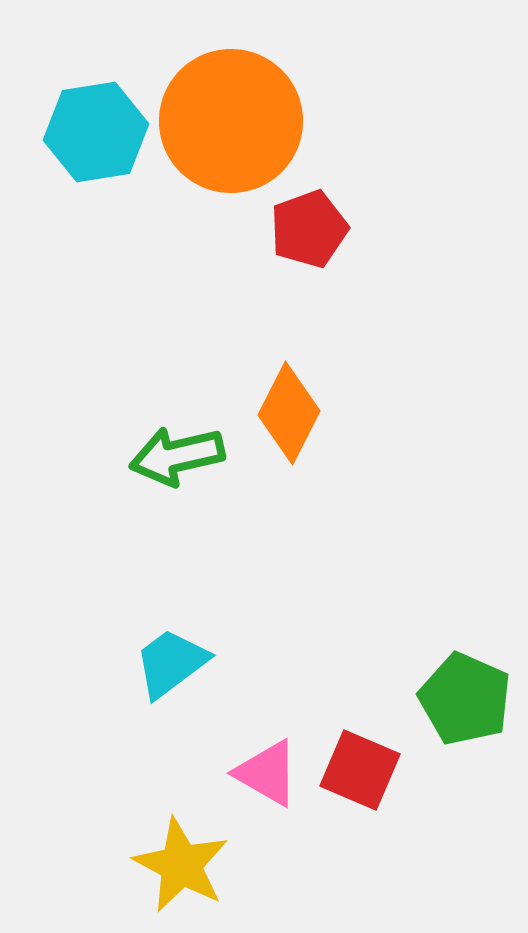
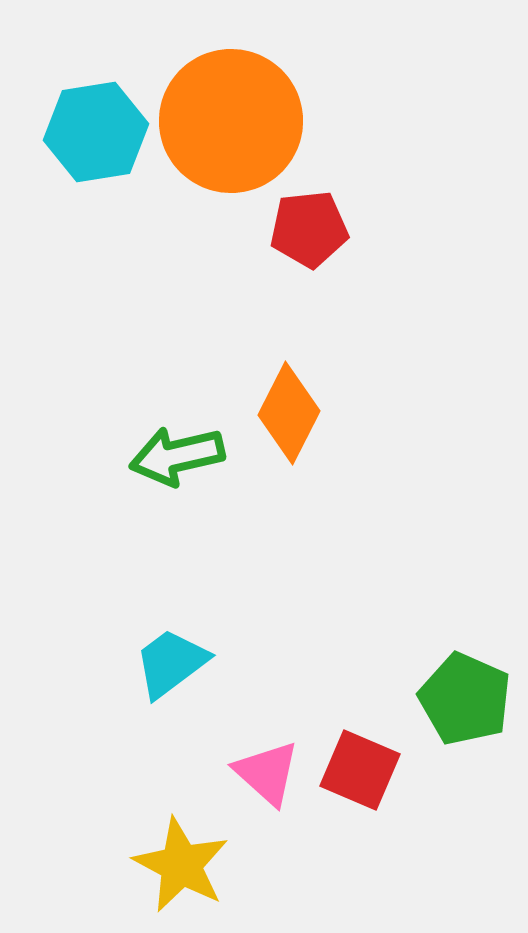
red pentagon: rotated 14 degrees clockwise
pink triangle: rotated 12 degrees clockwise
